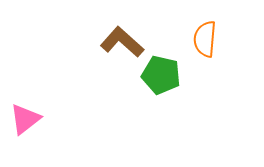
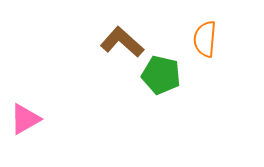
pink triangle: rotated 8 degrees clockwise
